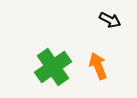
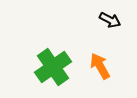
orange arrow: moved 2 px right; rotated 8 degrees counterclockwise
